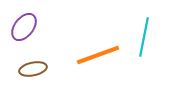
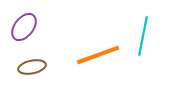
cyan line: moved 1 px left, 1 px up
brown ellipse: moved 1 px left, 2 px up
